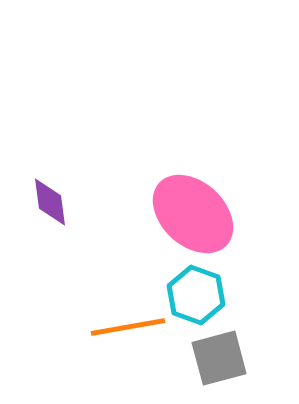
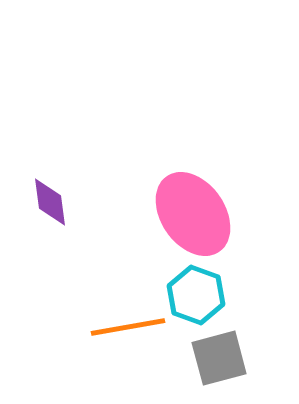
pink ellipse: rotated 12 degrees clockwise
